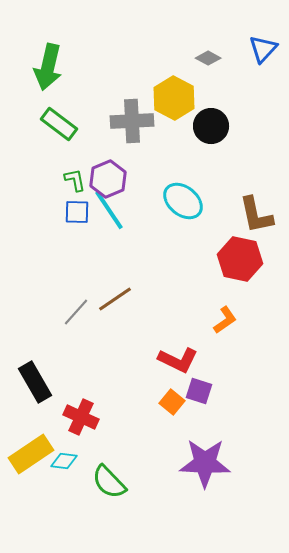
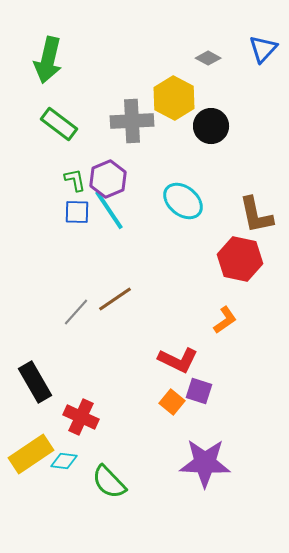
green arrow: moved 7 px up
